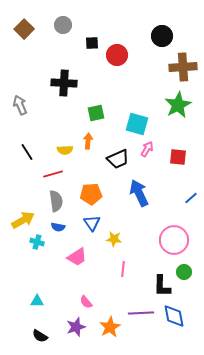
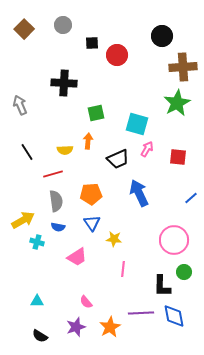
green star: moved 1 px left, 2 px up
